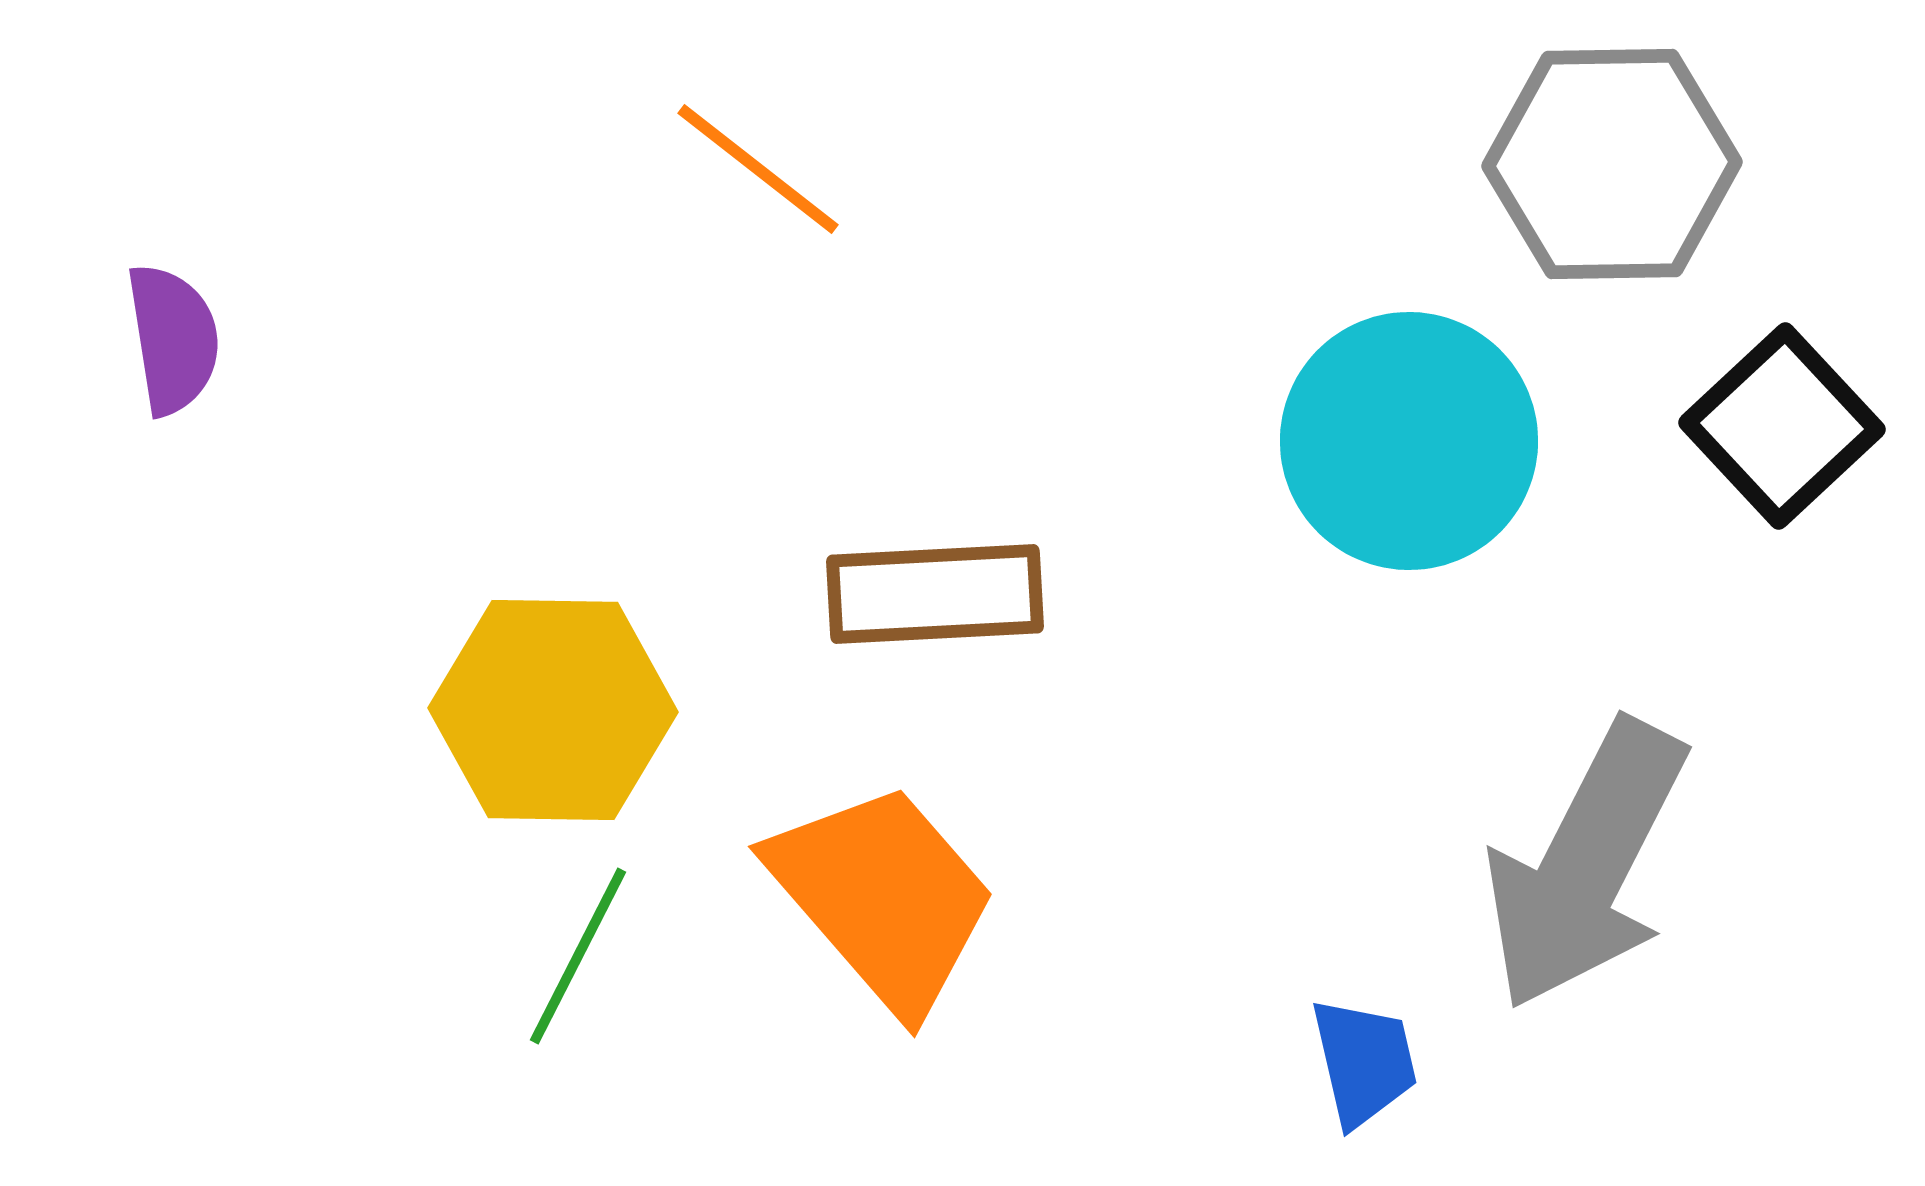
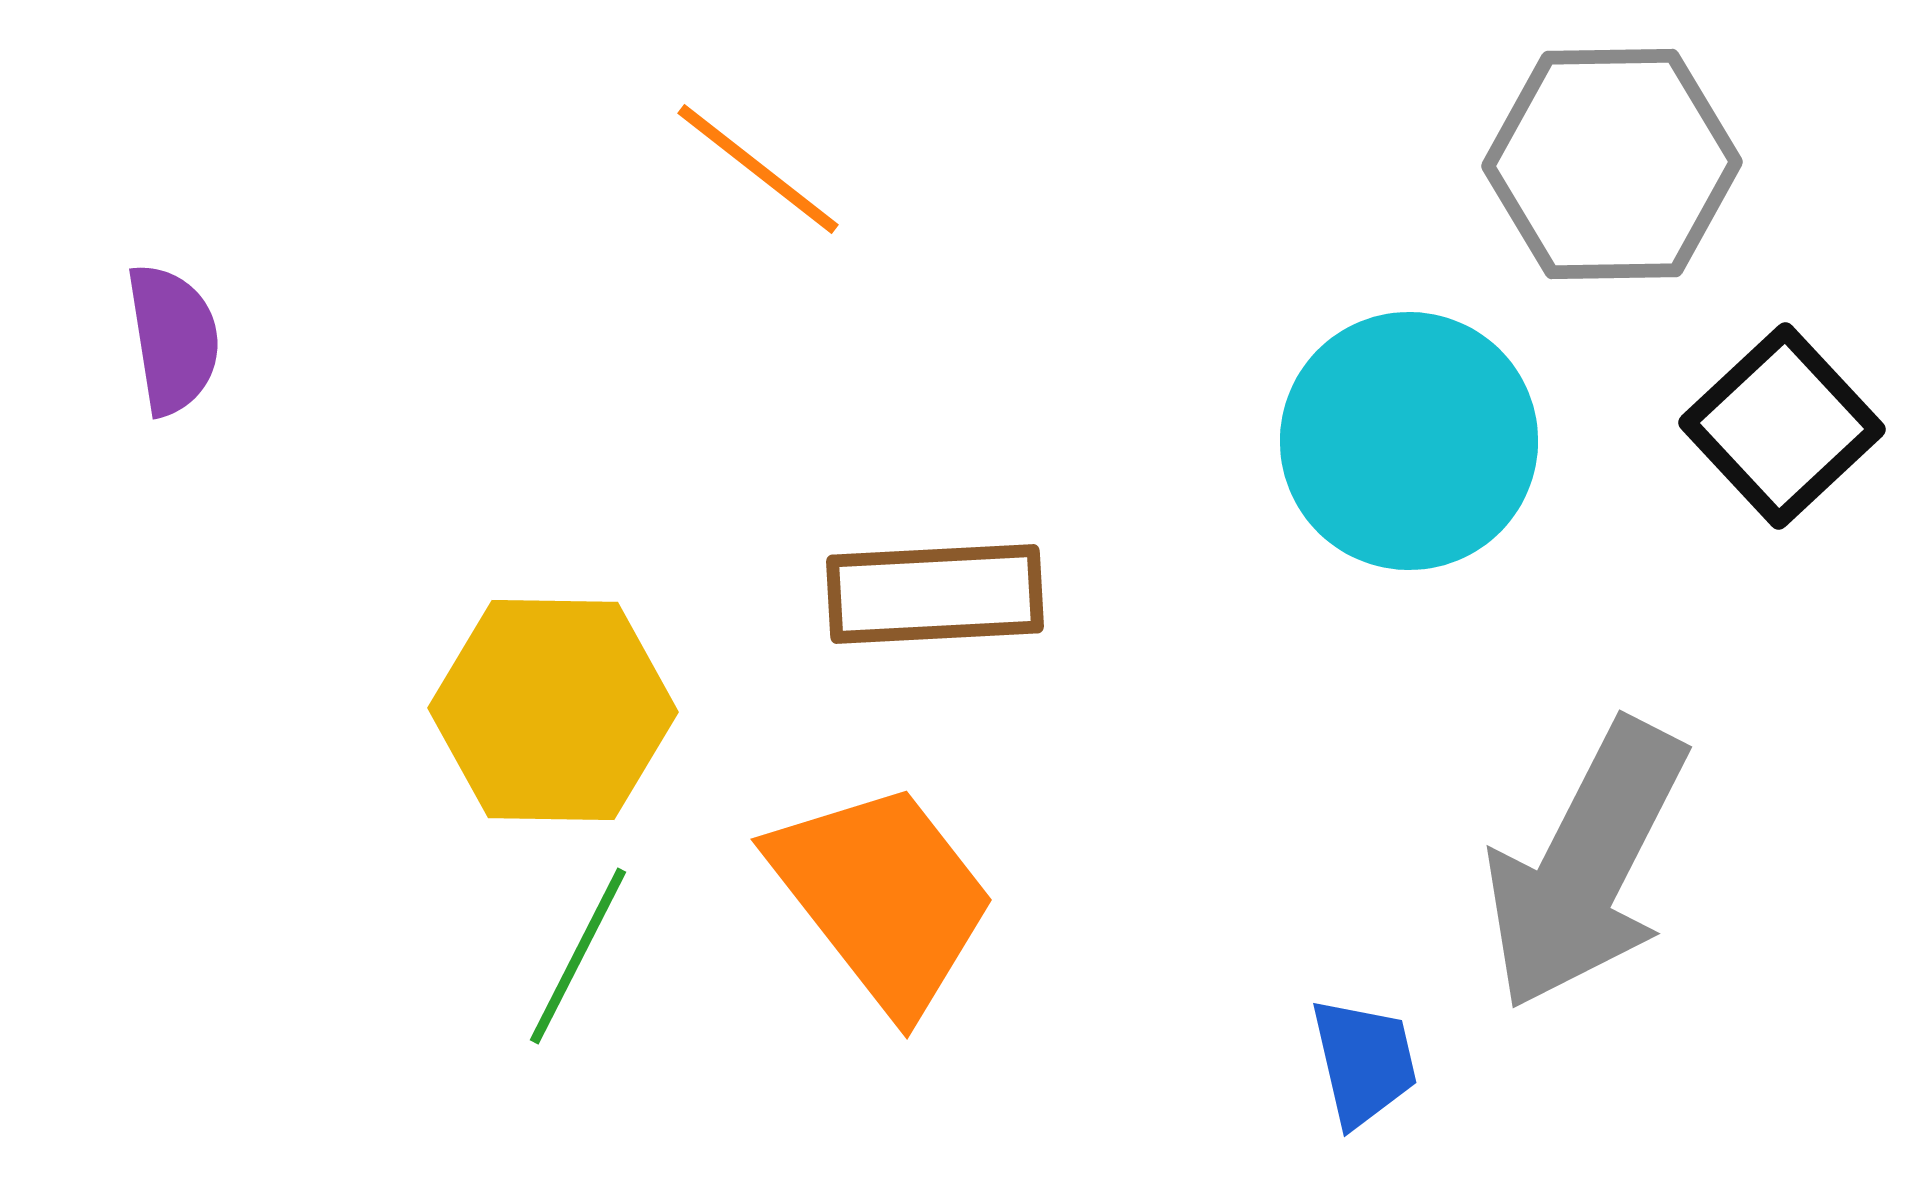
orange trapezoid: rotated 3 degrees clockwise
